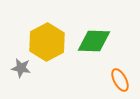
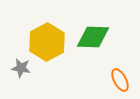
green diamond: moved 1 px left, 4 px up
